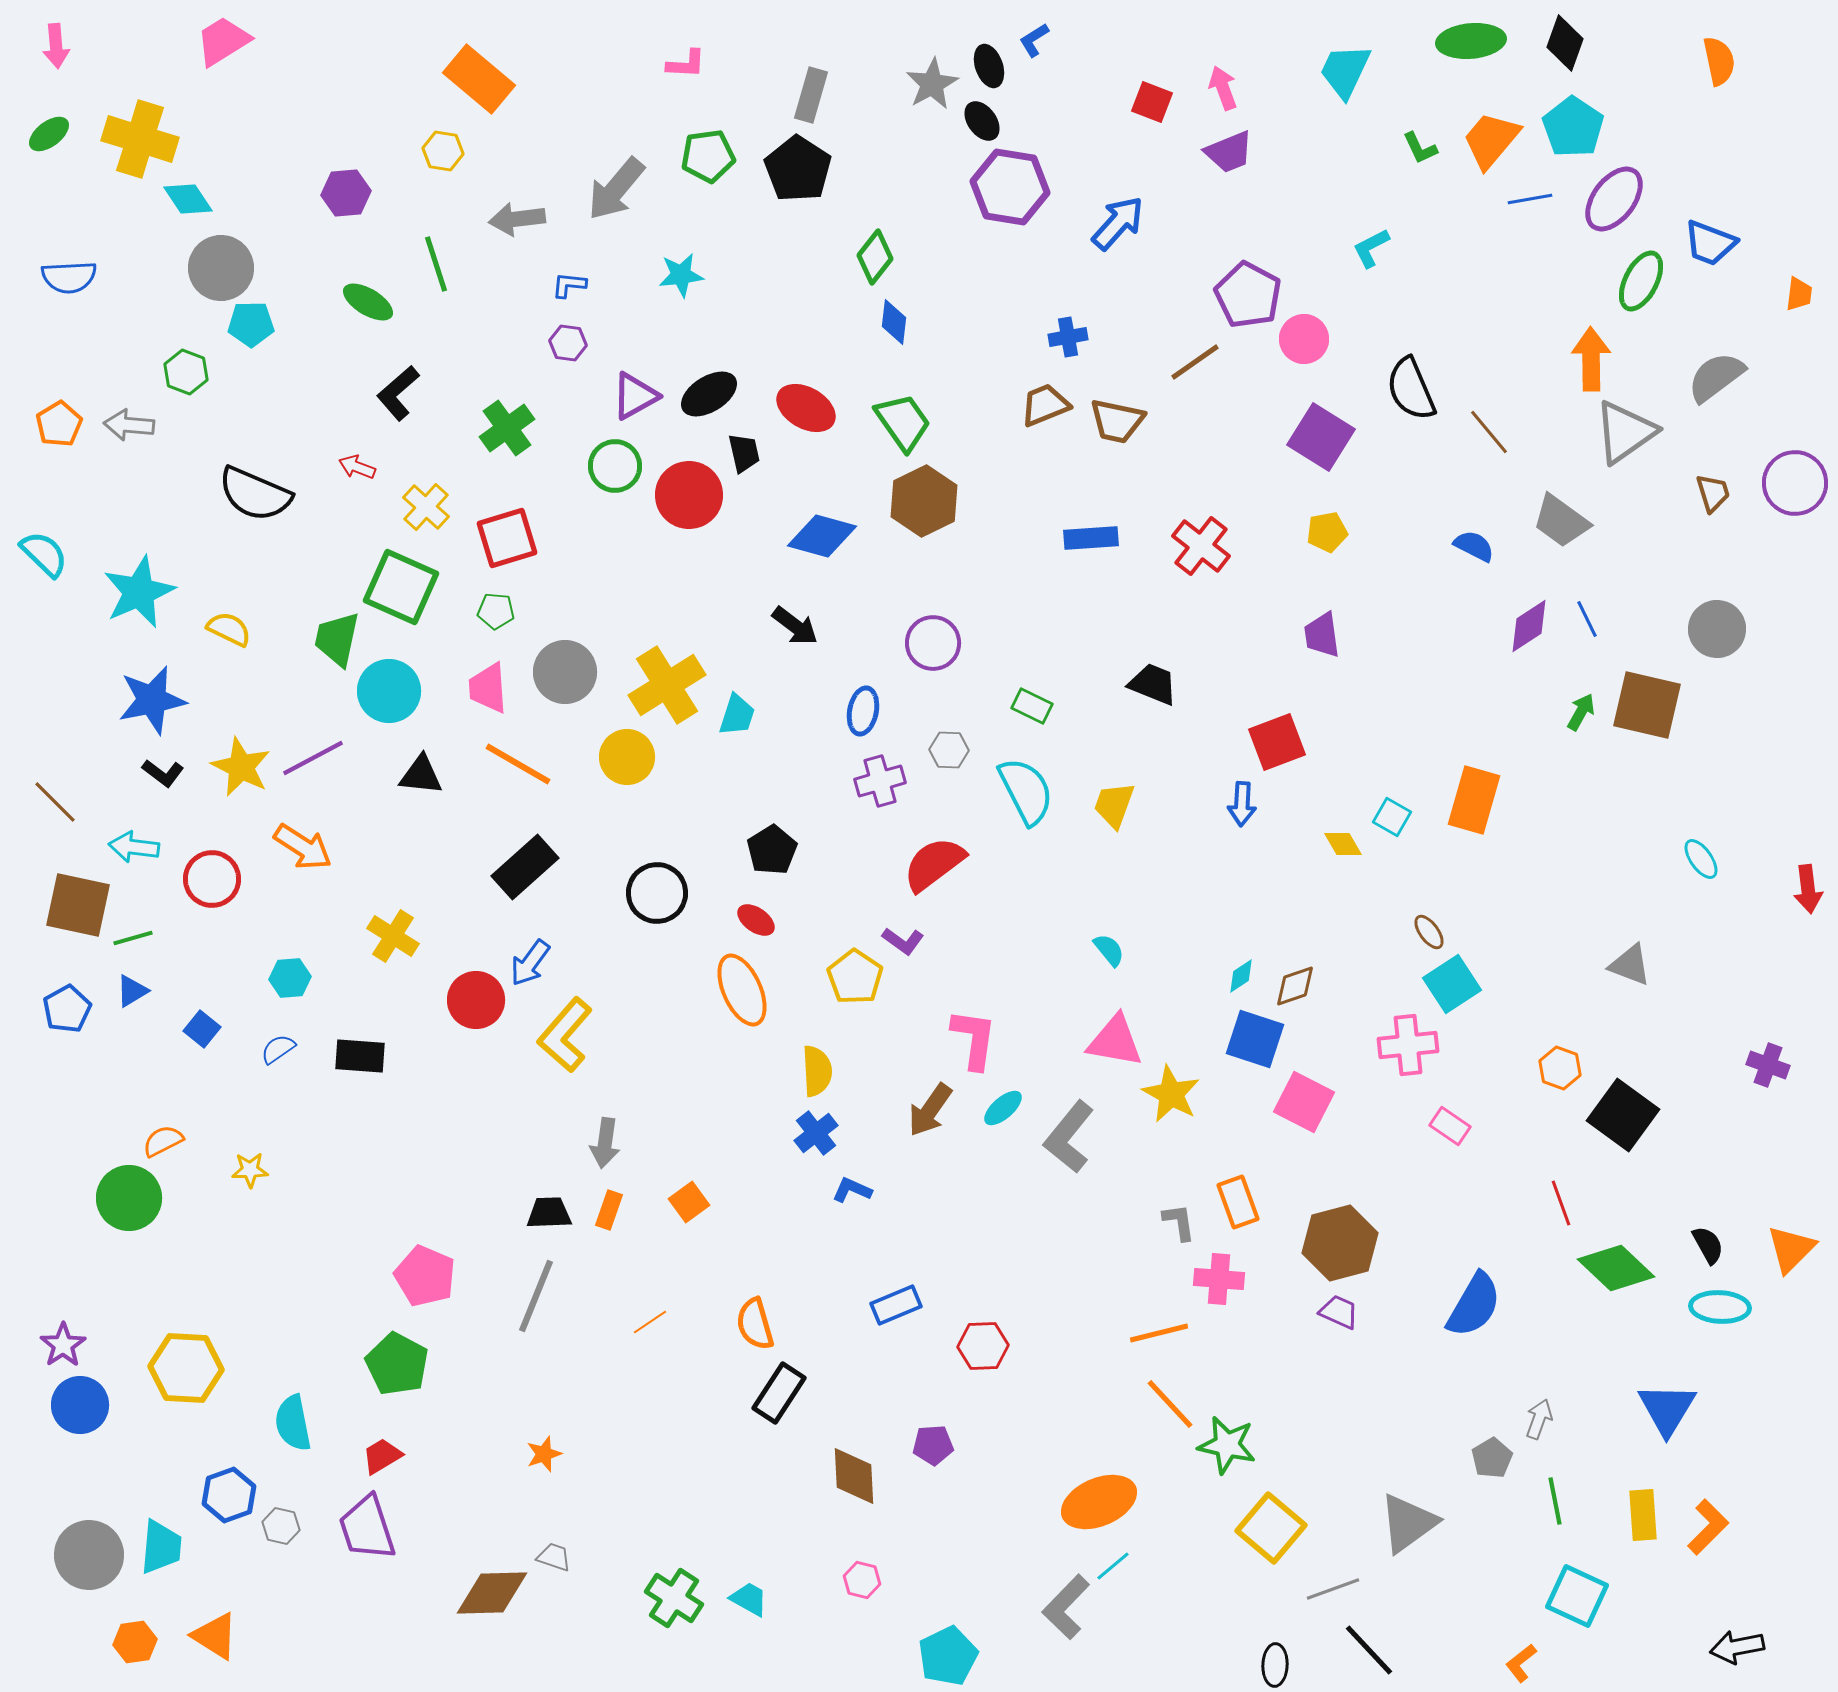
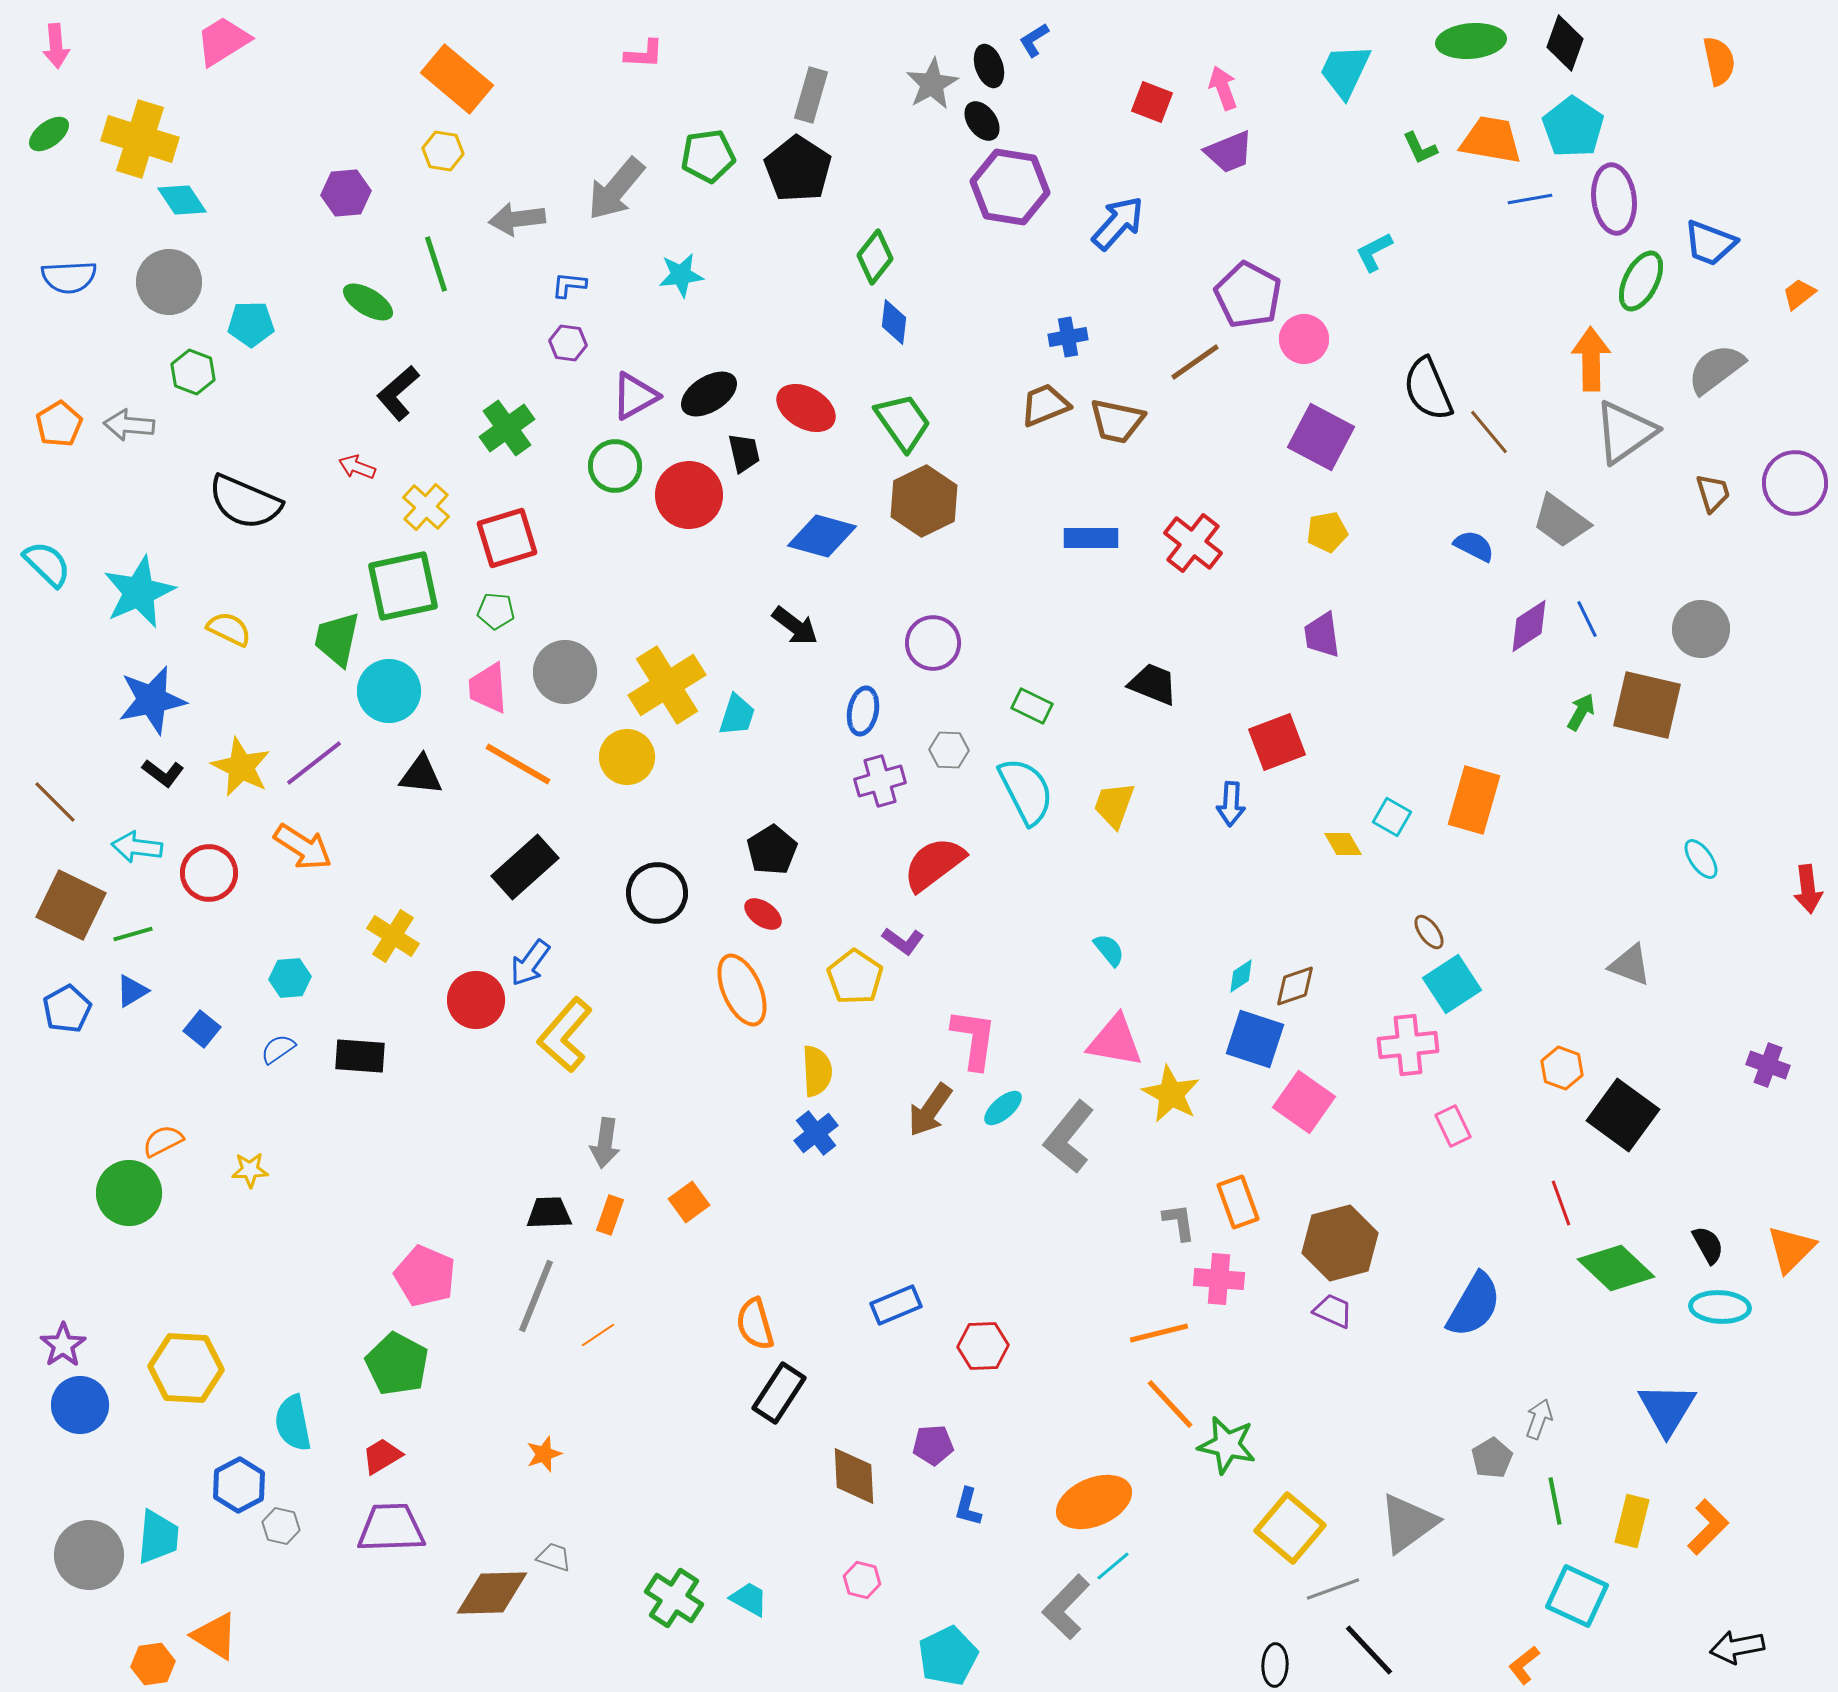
pink L-shape at (686, 64): moved 42 px left, 10 px up
orange rectangle at (479, 79): moved 22 px left
orange trapezoid at (1491, 140): rotated 60 degrees clockwise
cyan diamond at (188, 199): moved 6 px left, 1 px down
purple ellipse at (1614, 199): rotated 44 degrees counterclockwise
cyan L-shape at (1371, 248): moved 3 px right, 4 px down
gray circle at (221, 268): moved 52 px left, 14 px down
orange trapezoid at (1799, 294): rotated 135 degrees counterclockwise
green hexagon at (186, 372): moved 7 px right
gray semicircle at (1716, 377): moved 8 px up
black semicircle at (1411, 389): moved 17 px right
purple square at (1321, 437): rotated 4 degrees counterclockwise
black semicircle at (255, 494): moved 10 px left, 8 px down
blue rectangle at (1091, 538): rotated 4 degrees clockwise
red cross at (1201, 546): moved 8 px left, 3 px up
cyan semicircle at (44, 554): moved 3 px right, 10 px down
green square at (401, 587): moved 2 px right, 1 px up; rotated 36 degrees counterclockwise
gray circle at (1717, 629): moved 16 px left
purple line at (313, 758): moved 1 px right, 5 px down; rotated 10 degrees counterclockwise
blue arrow at (1242, 804): moved 11 px left
cyan arrow at (134, 847): moved 3 px right
red circle at (212, 879): moved 3 px left, 6 px up
brown square at (78, 905): moved 7 px left; rotated 14 degrees clockwise
red ellipse at (756, 920): moved 7 px right, 6 px up
green line at (133, 938): moved 4 px up
orange hexagon at (1560, 1068): moved 2 px right
pink square at (1304, 1102): rotated 8 degrees clockwise
pink rectangle at (1450, 1126): moved 3 px right; rotated 30 degrees clockwise
blue L-shape at (852, 1190): moved 116 px right, 317 px down; rotated 99 degrees counterclockwise
green circle at (129, 1198): moved 5 px up
orange rectangle at (609, 1210): moved 1 px right, 5 px down
purple trapezoid at (1339, 1312): moved 6 px left, 1 px up
orange line at (650, 1322): moved 52 px left, 13 px down
blue hexagon at (229, 1495): moved 10 px right, 10 px up; rotated 8 degrees counterclockwise
orange ellipse at (1099, 1502): moved 5 px left
yellow rectangle at (1643, 1515): moved 11 px left, 6 px down; rotated 18 degrees clockwise
purple trapezoid at (367, 1528): moved 24 px right; rotated 106 degrees clockwise
yellow square at (1271, 1528): moved 19 px right
cyan trapezoid at (161, 1547): moved 3 px left, 10 px up
orange hexagon at (135, 1642): moved 18 px right, 22 px down
orange L-shape at (1521, 1663): moved 3 px right, 2 px down
